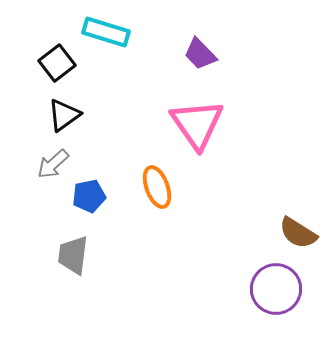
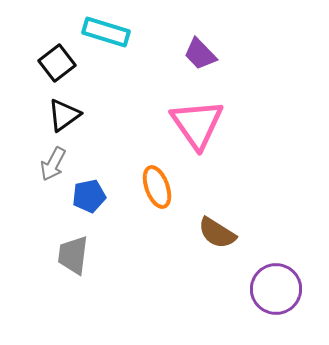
gray arrow: rotated 20 degrees counterclockwise
brown semicircle: moved 81 px left
